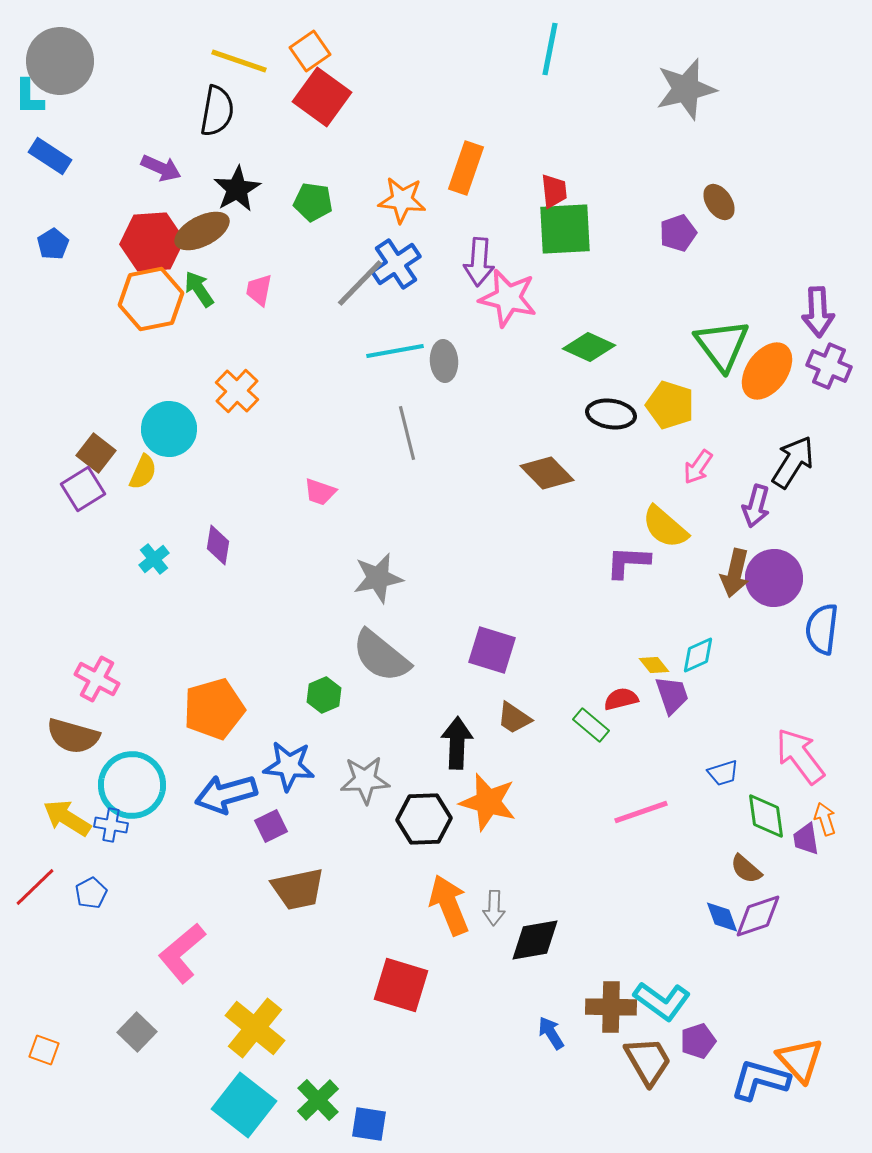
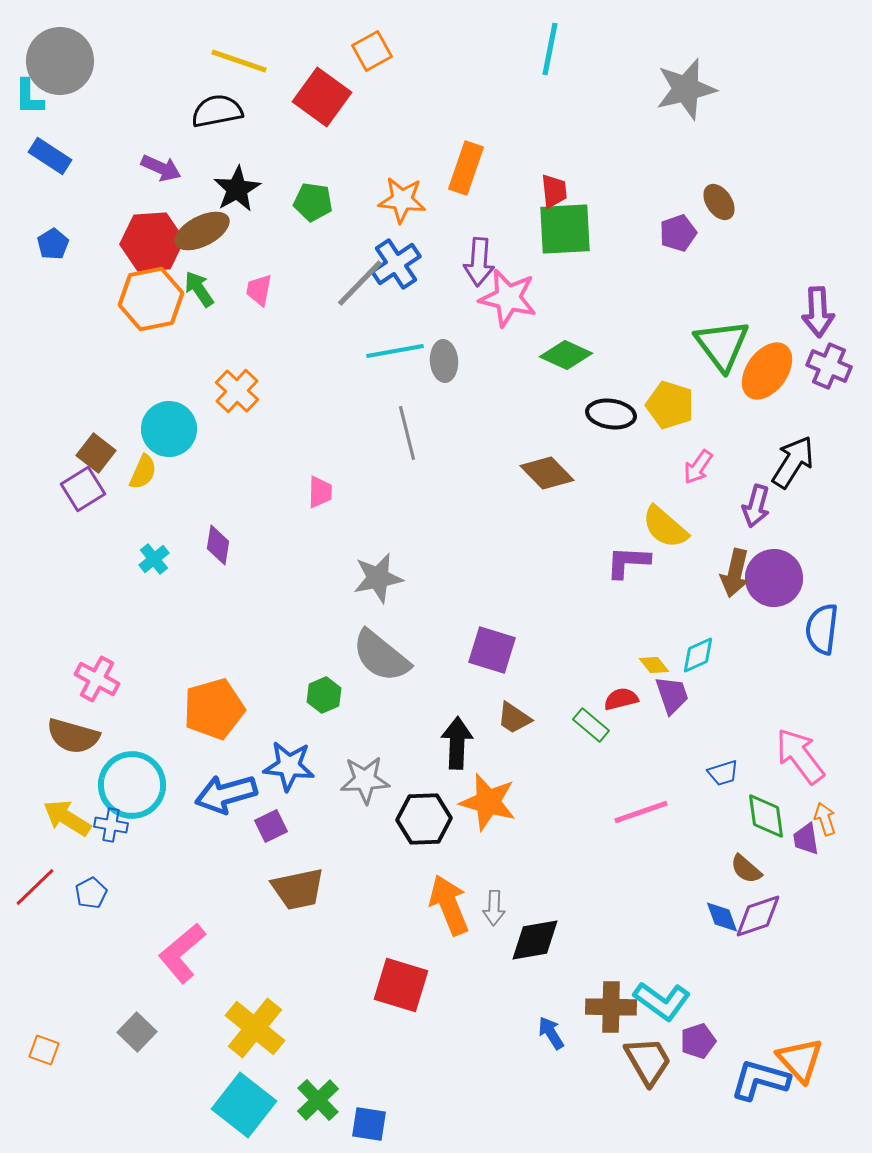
orange square at (310, 51): moved 62 px right; rotated 6 degrees clockwise
black semicircle at (217, 111): rotated 111 degrees counterclockwise
green diamond at (589, 347): moved 23 px left, 8 px down
pink trapezoid at (320, 492): rotated 108 degrees counterclockwise
